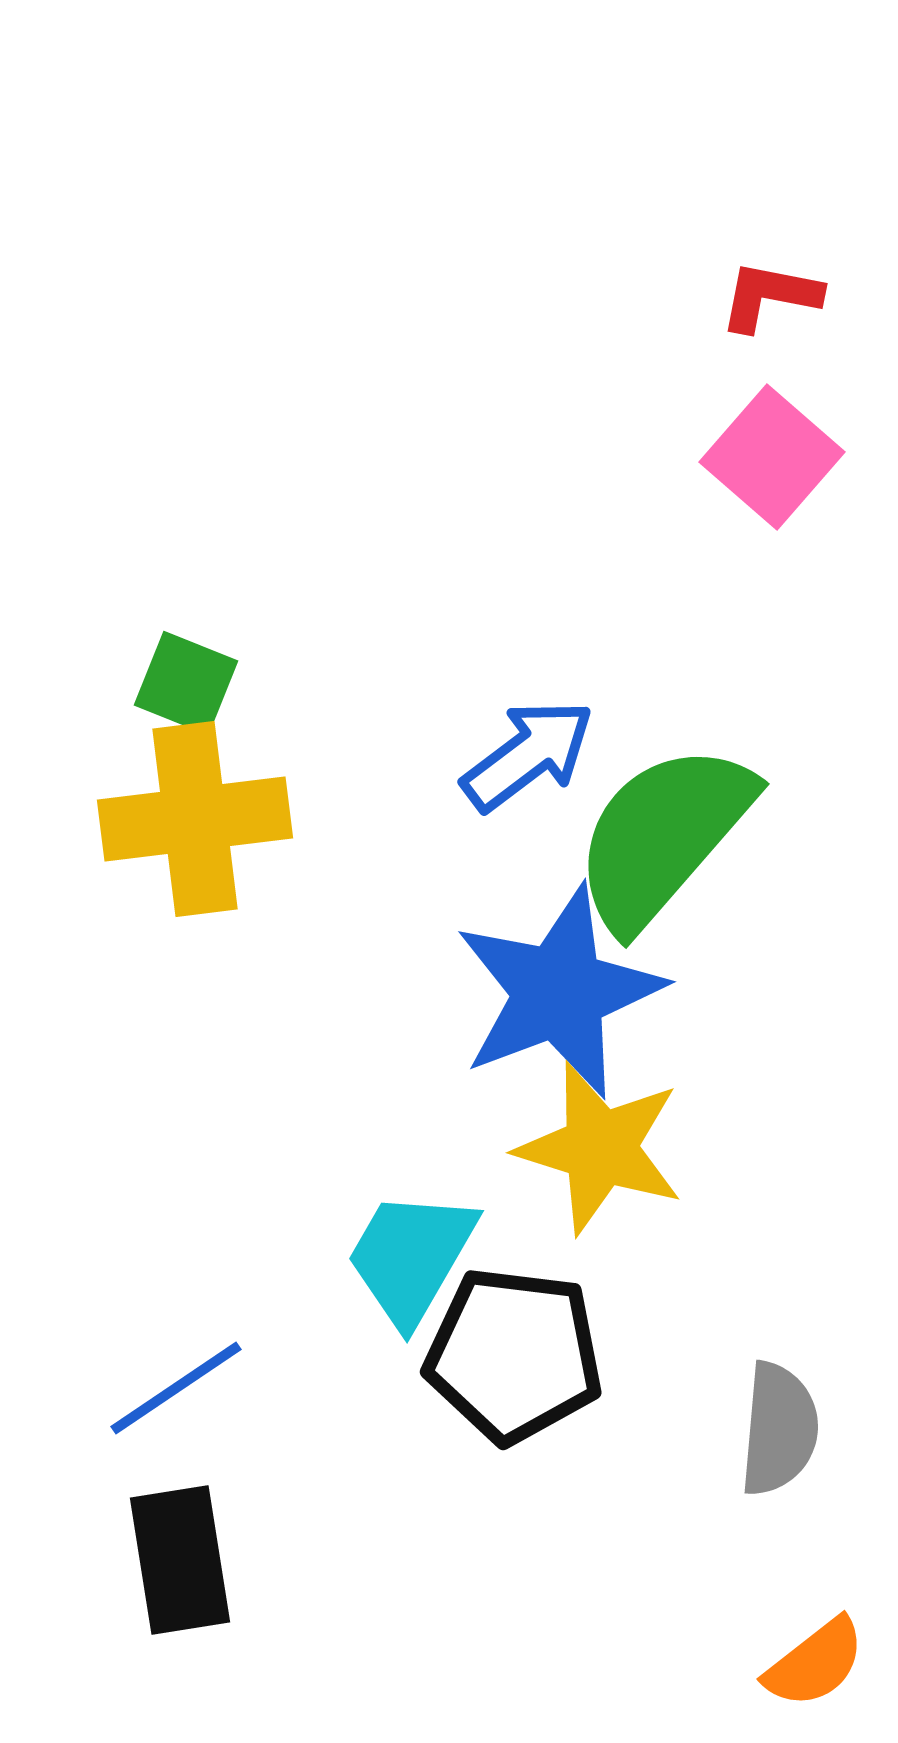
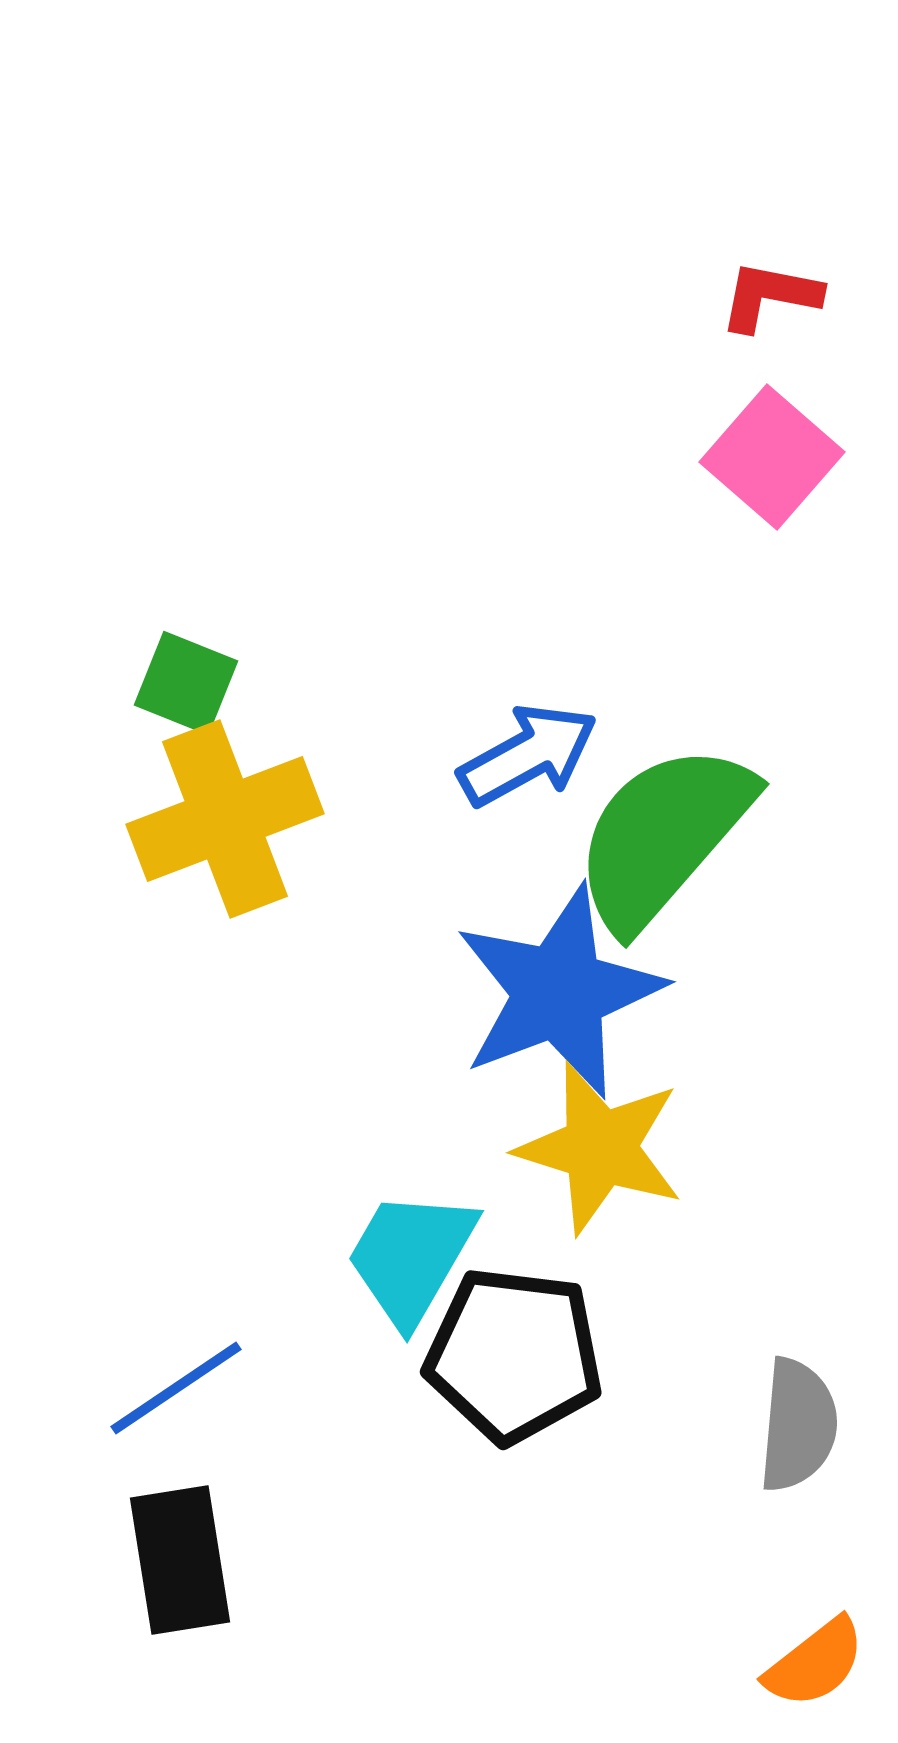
blue arrow: rotated 8 degrees clockwise
yellow cross: moved 30 px right; rotated 14 degrees counterclockwise
gray semicircle: moved 19 px right, 4 px up
